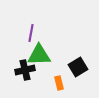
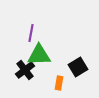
black cross: rotated 24 degrees counterclockwise
orange rectangle: rotated 24 degrees clockwise
